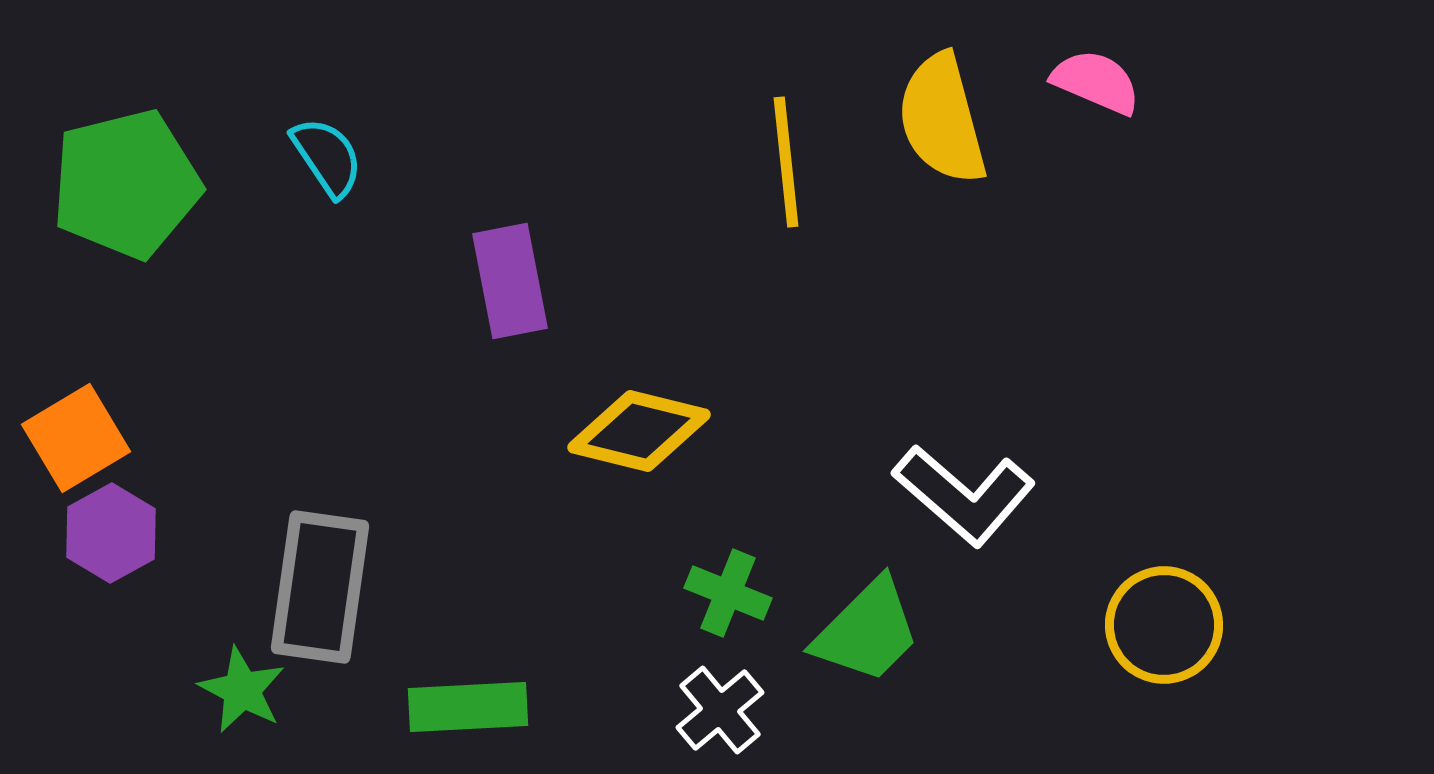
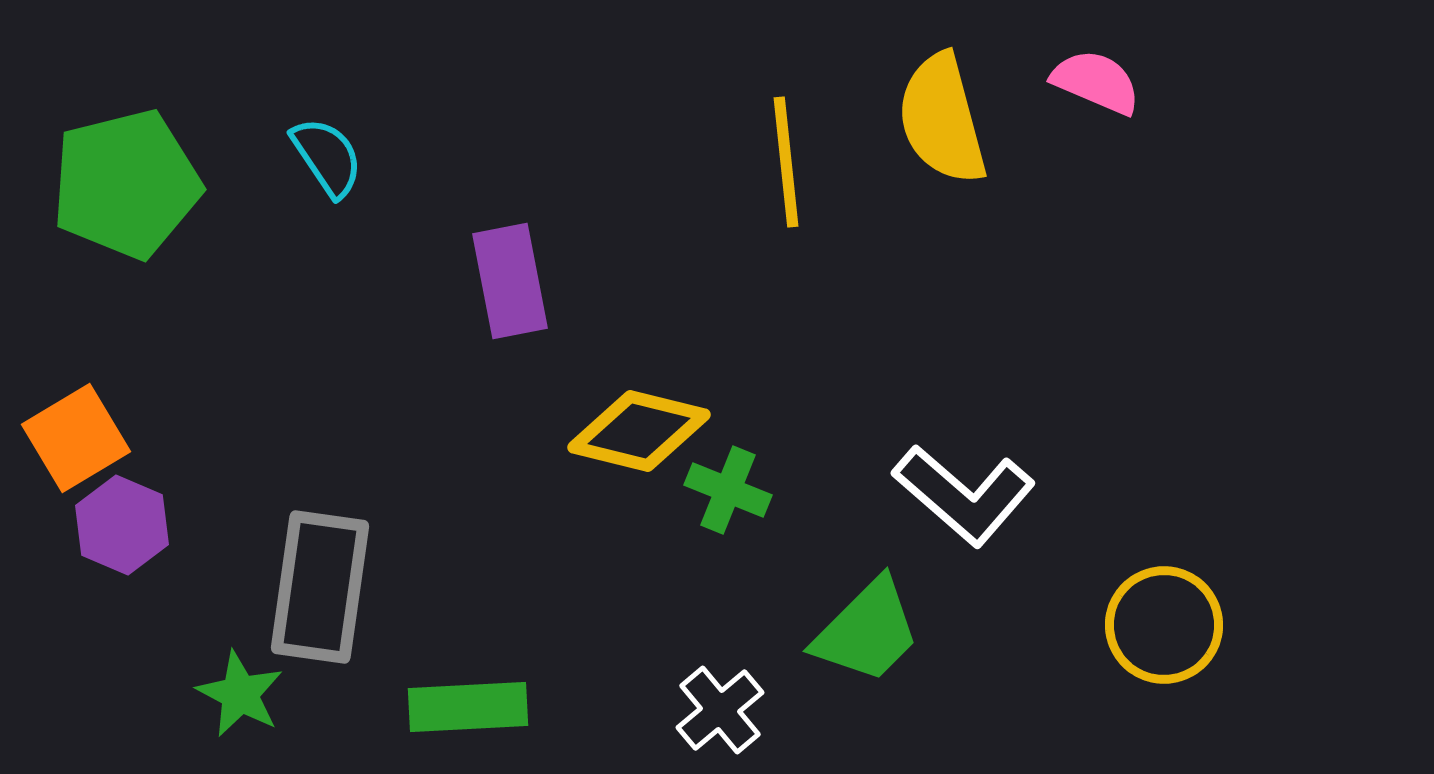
purple hexagon: moved 11 px right, 8 px up; rotated 8 degrees counterclockwise
green cross: moved 103 px up
green star: moved 2 px left, 4 px down
